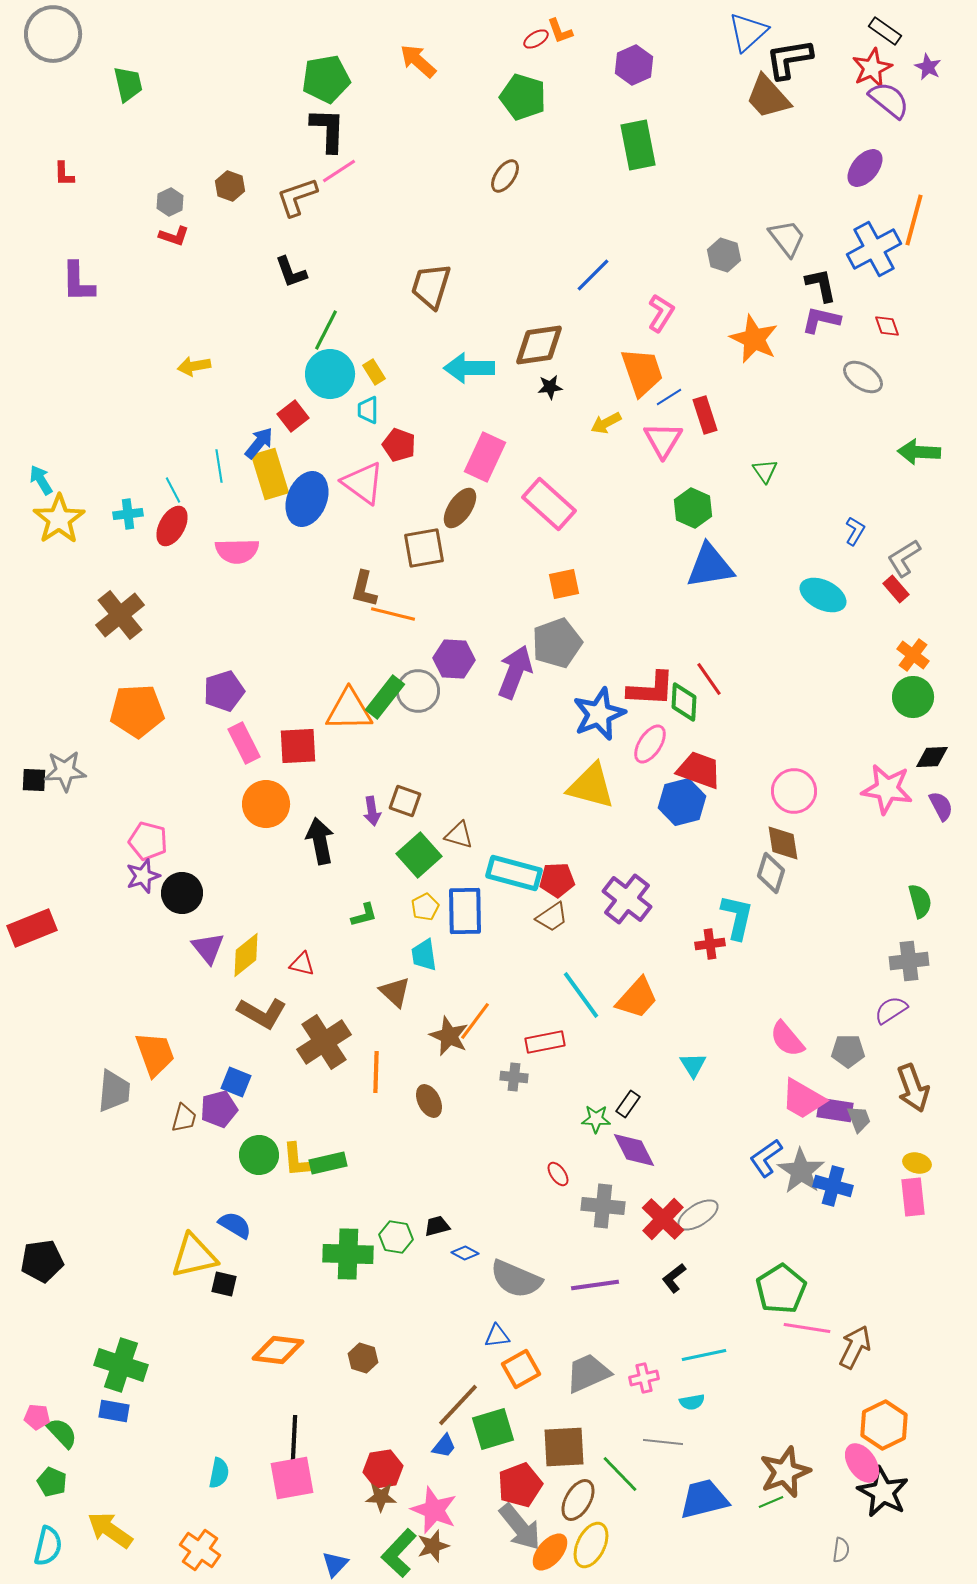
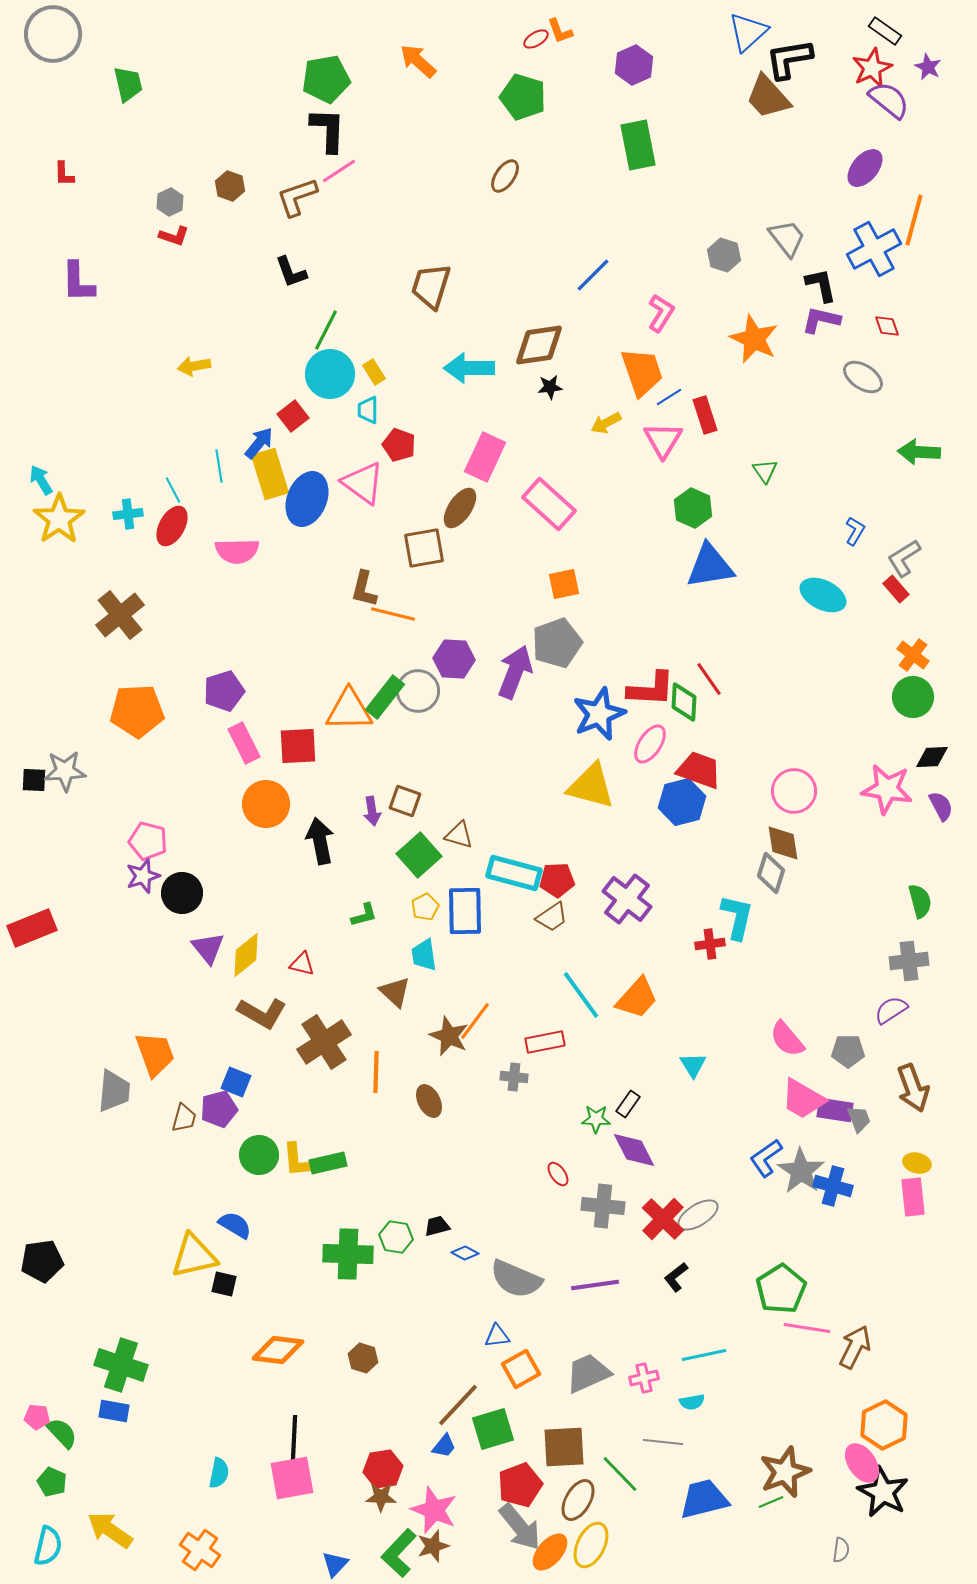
black L-shape at (674, 1278): moved 2 px right, 1 px up
